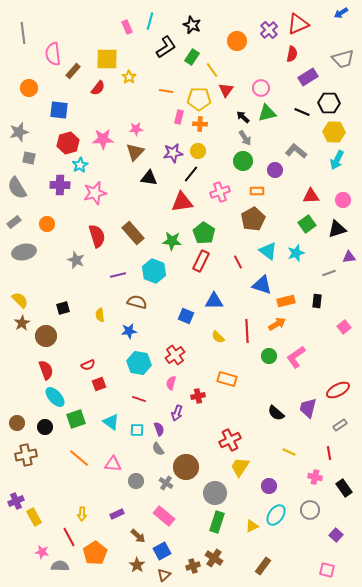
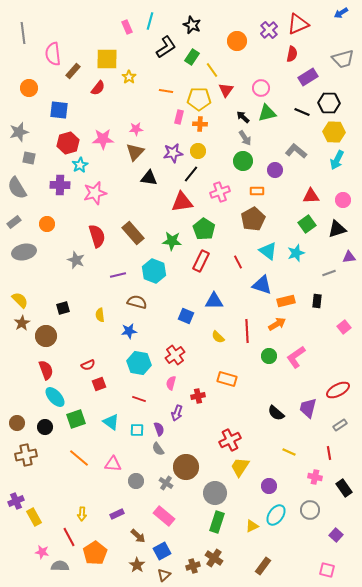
green pentagon at (204, 233): moved 4 px up
